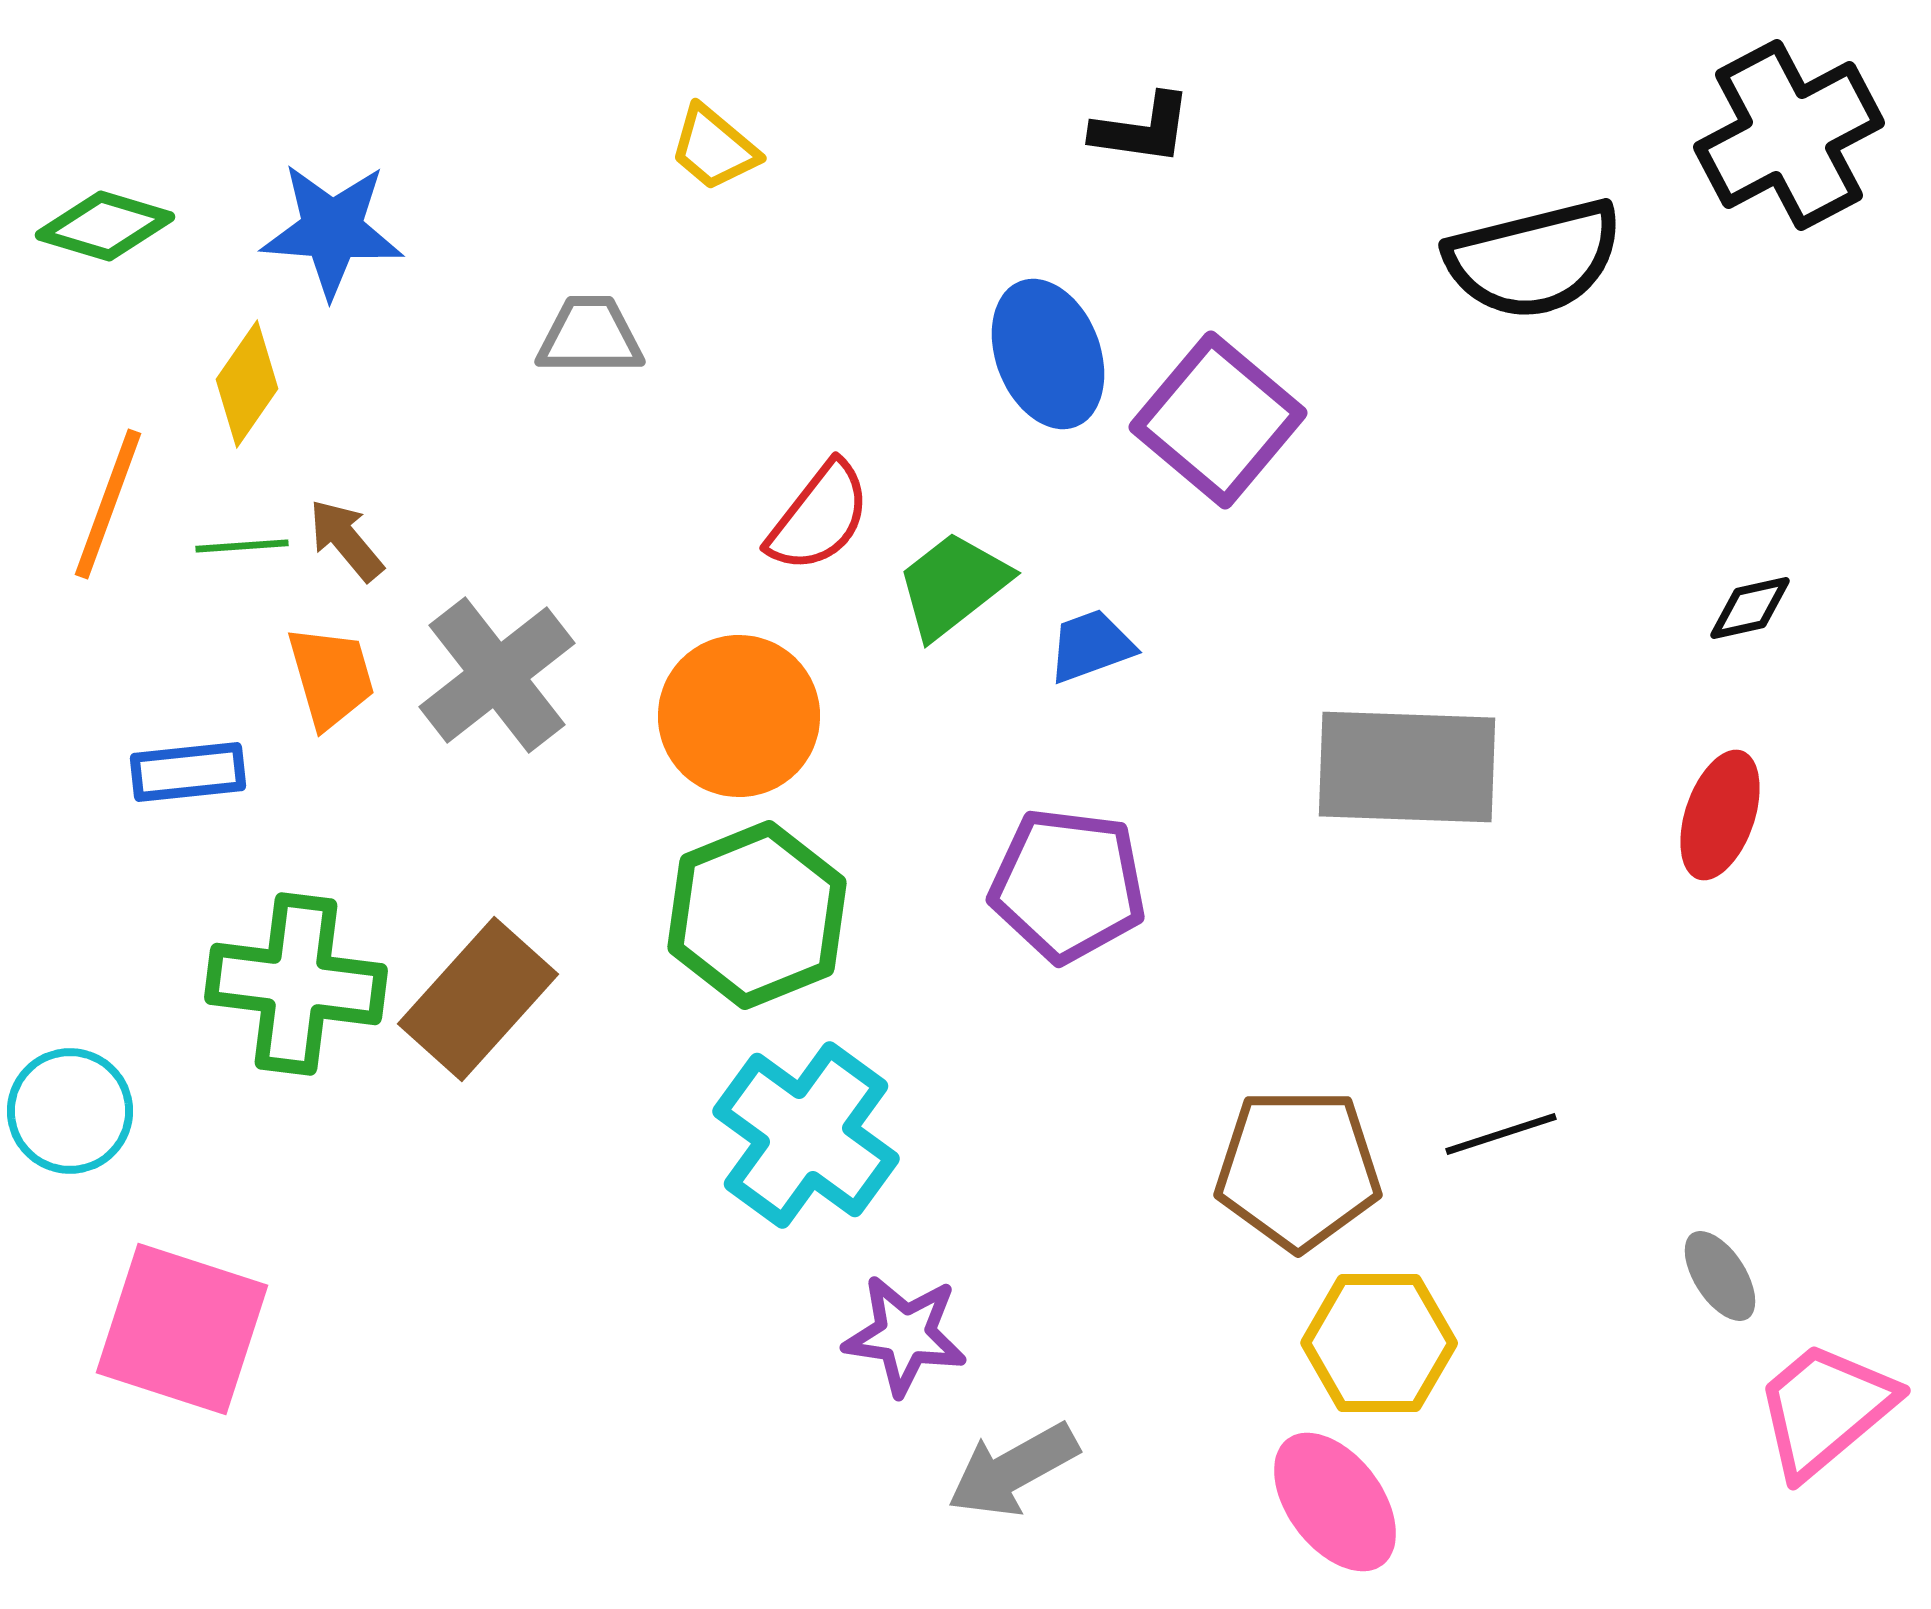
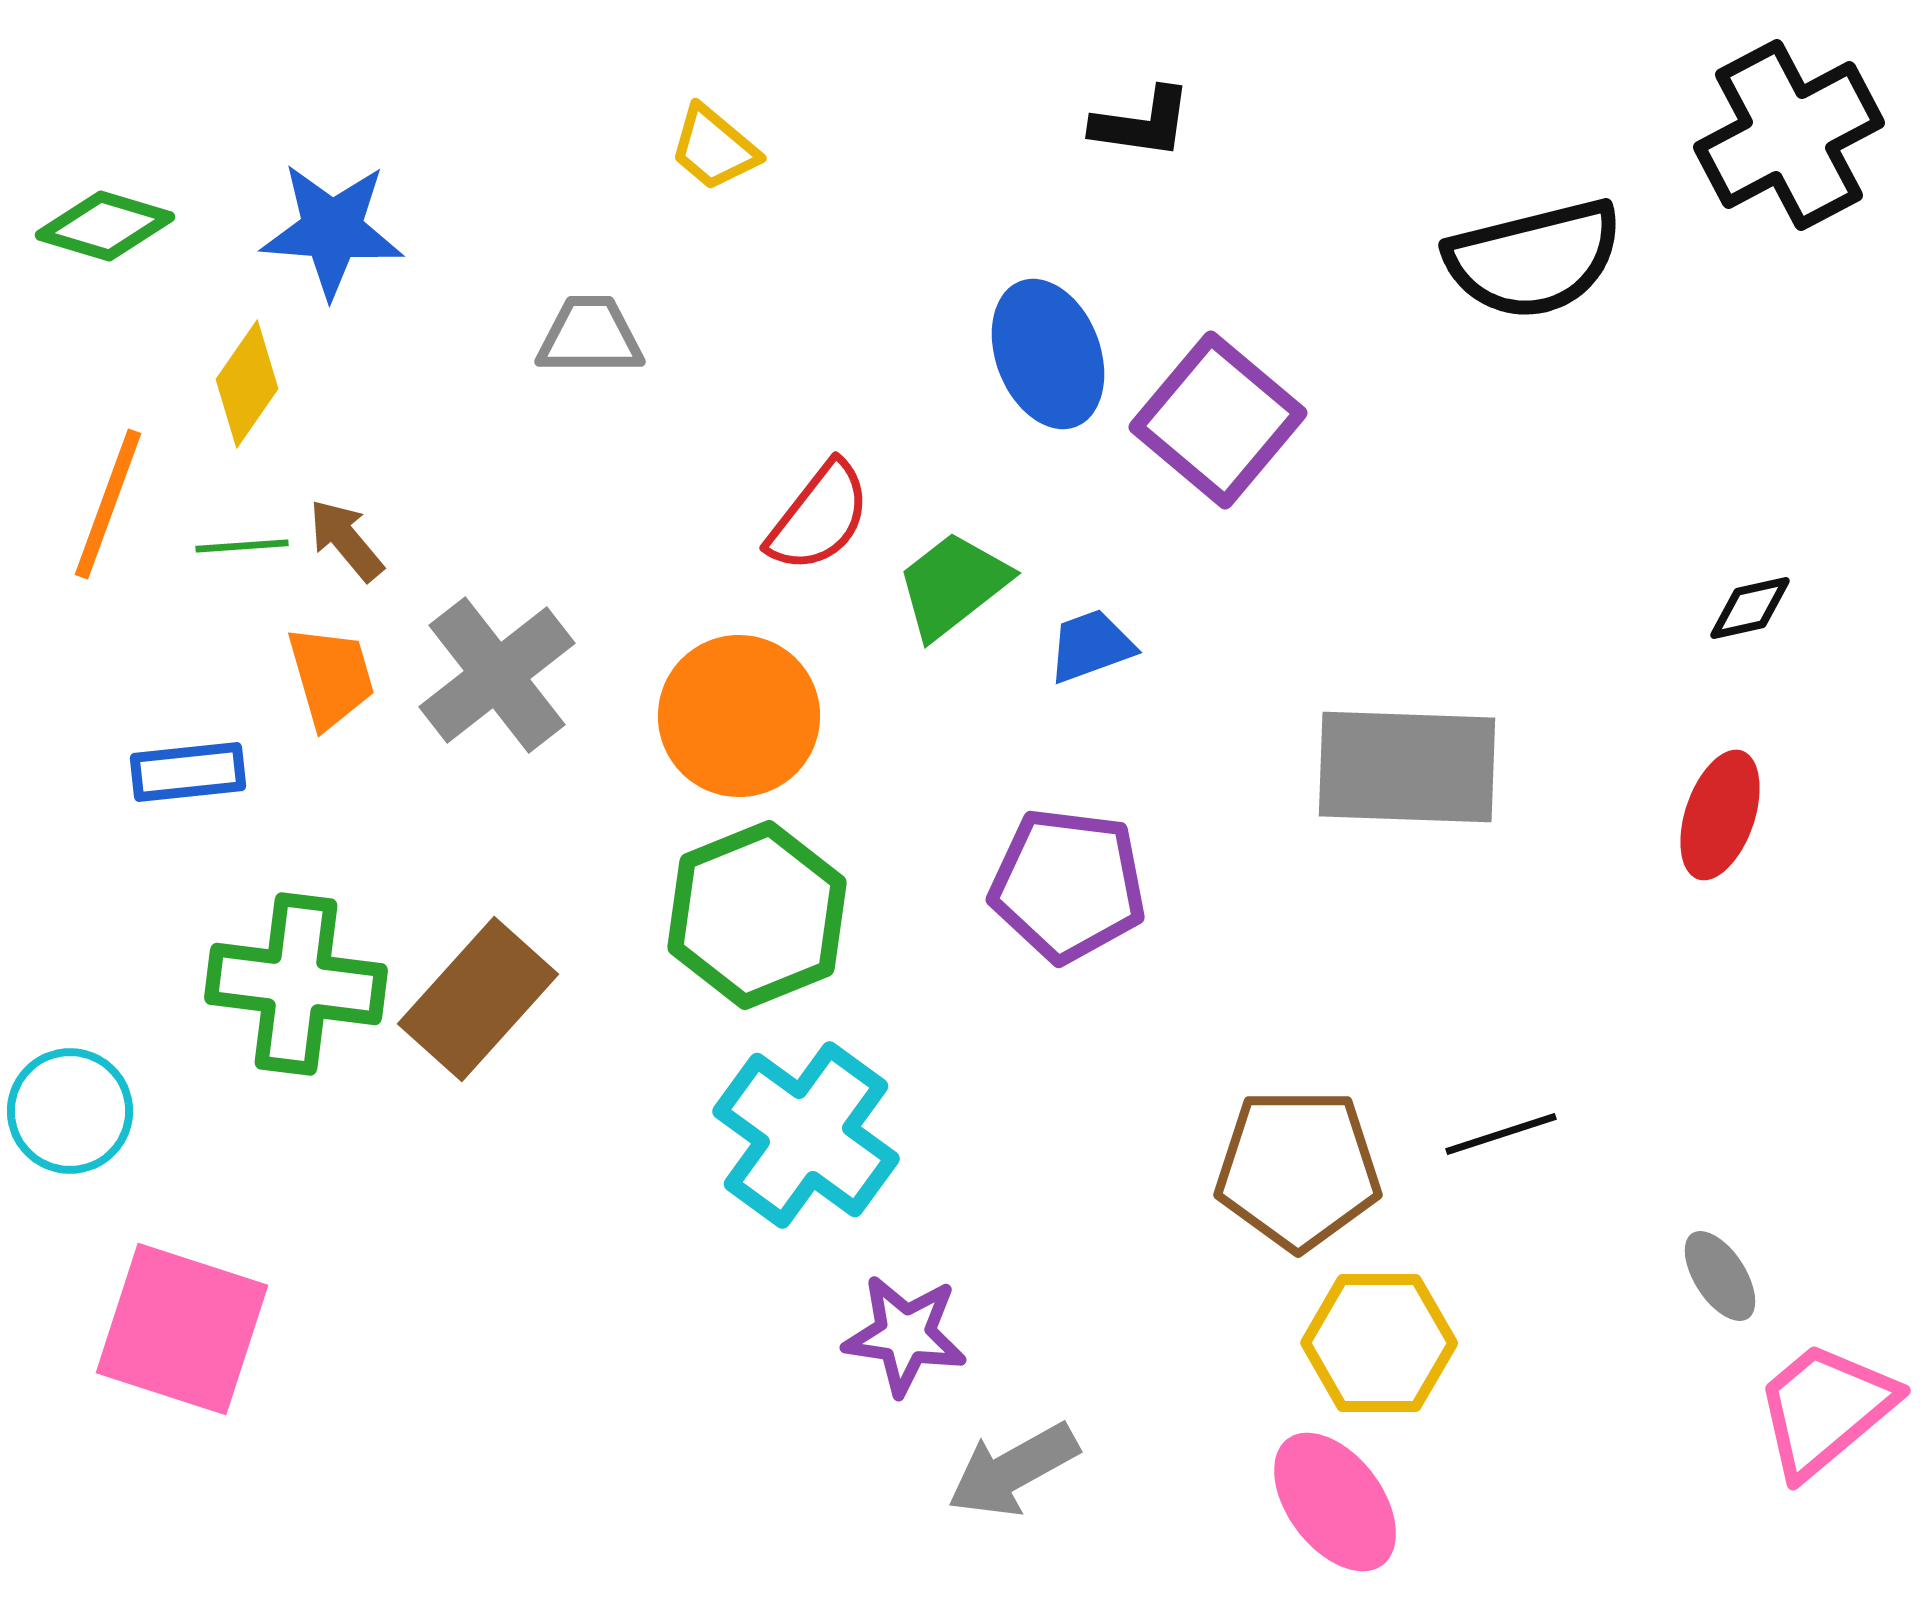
black L-shape: moved 6 px up
